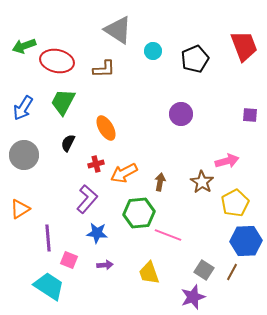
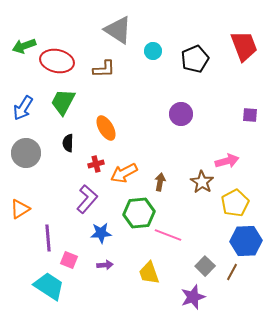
black semicircle: rotated 24 degrees counterclockwise
gray circle: moved 2 px right, 2 px up
blue star: moved 4 px right; rotated 10 degrees counterclockwise
gray square: moved 1 px right, 4 px up; rotated 12 degrees clockwise
